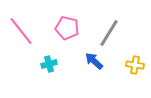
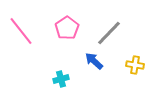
pink pentagon: rotated 25 degrees clockwise
gray line: rotated 12 degrees clockwise
cyan cross: moved 12 px right, 15 px down
